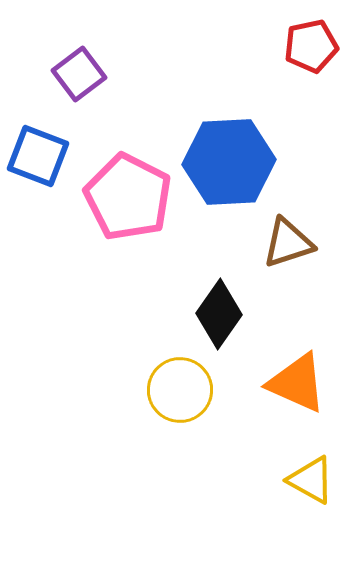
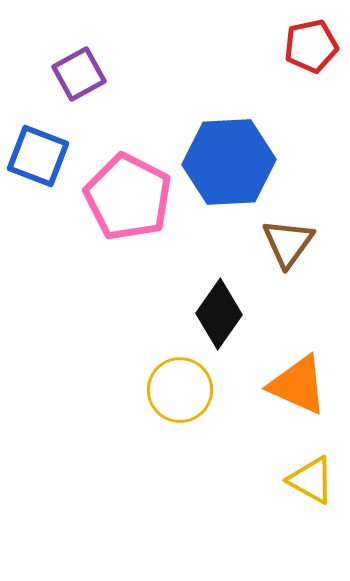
purple square: rotated 8 degrees clockwise
brown triangle: rotated 36 degrees counterclockwise
orange triangle: moved 1 px right, 2 px down
